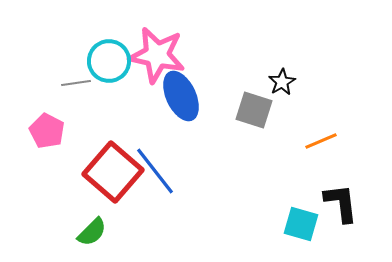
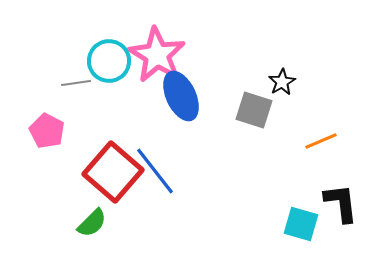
pink star: rotated 20 degrees clockwise
green semicircle: moved 9 px up
